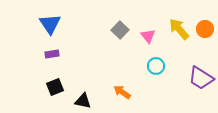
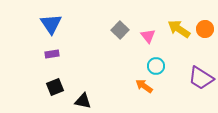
blue triangle: moved 1 px right
yellow arrow: rotated 15 degrees counterclockwise
orange arrow: moved 22 px right, 6 px up
